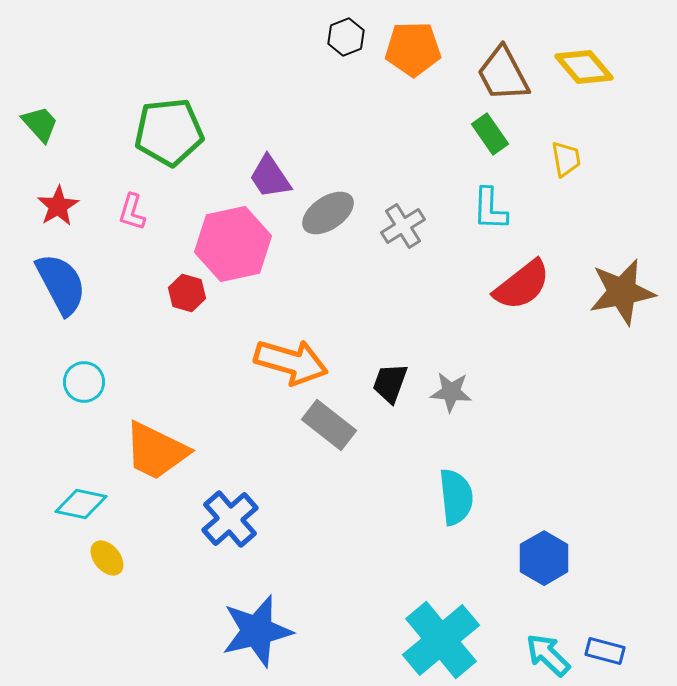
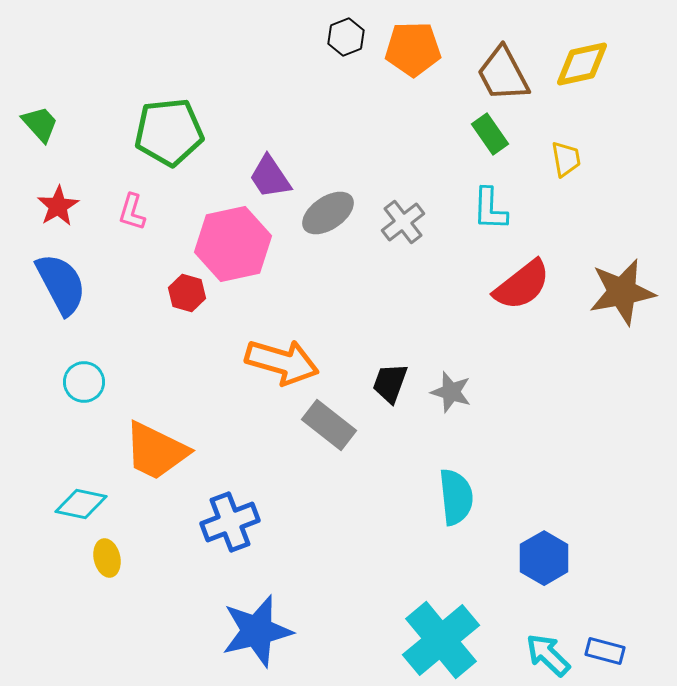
yellow diamond: moved 2 px left, 3 px up; rotated 62 degrees counterclockwise
gray cross: moved 4 px up; rotated 6 degrees counterclockwise
orange arrow: moved 9 px left
gray star: rotated 12 degrees clockwise
blue cross: moved 3 px down; rotated 20 degrees clockwise
yellow ellipse: rotated 27 degrees clockwise
